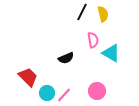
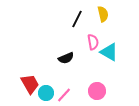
black line: moved 5 px left, 7 px down
pink semicircle: moved 2 px down
cyan triangle: moved 2 px left, 1 px up
red trapezoid: moved 2 px right, 7 px down; rotated 15 degrees clockwise
cyan circle: moved 1 px left
